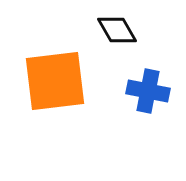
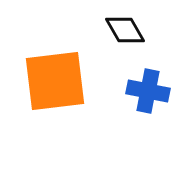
black diamond: moved 8 px right
